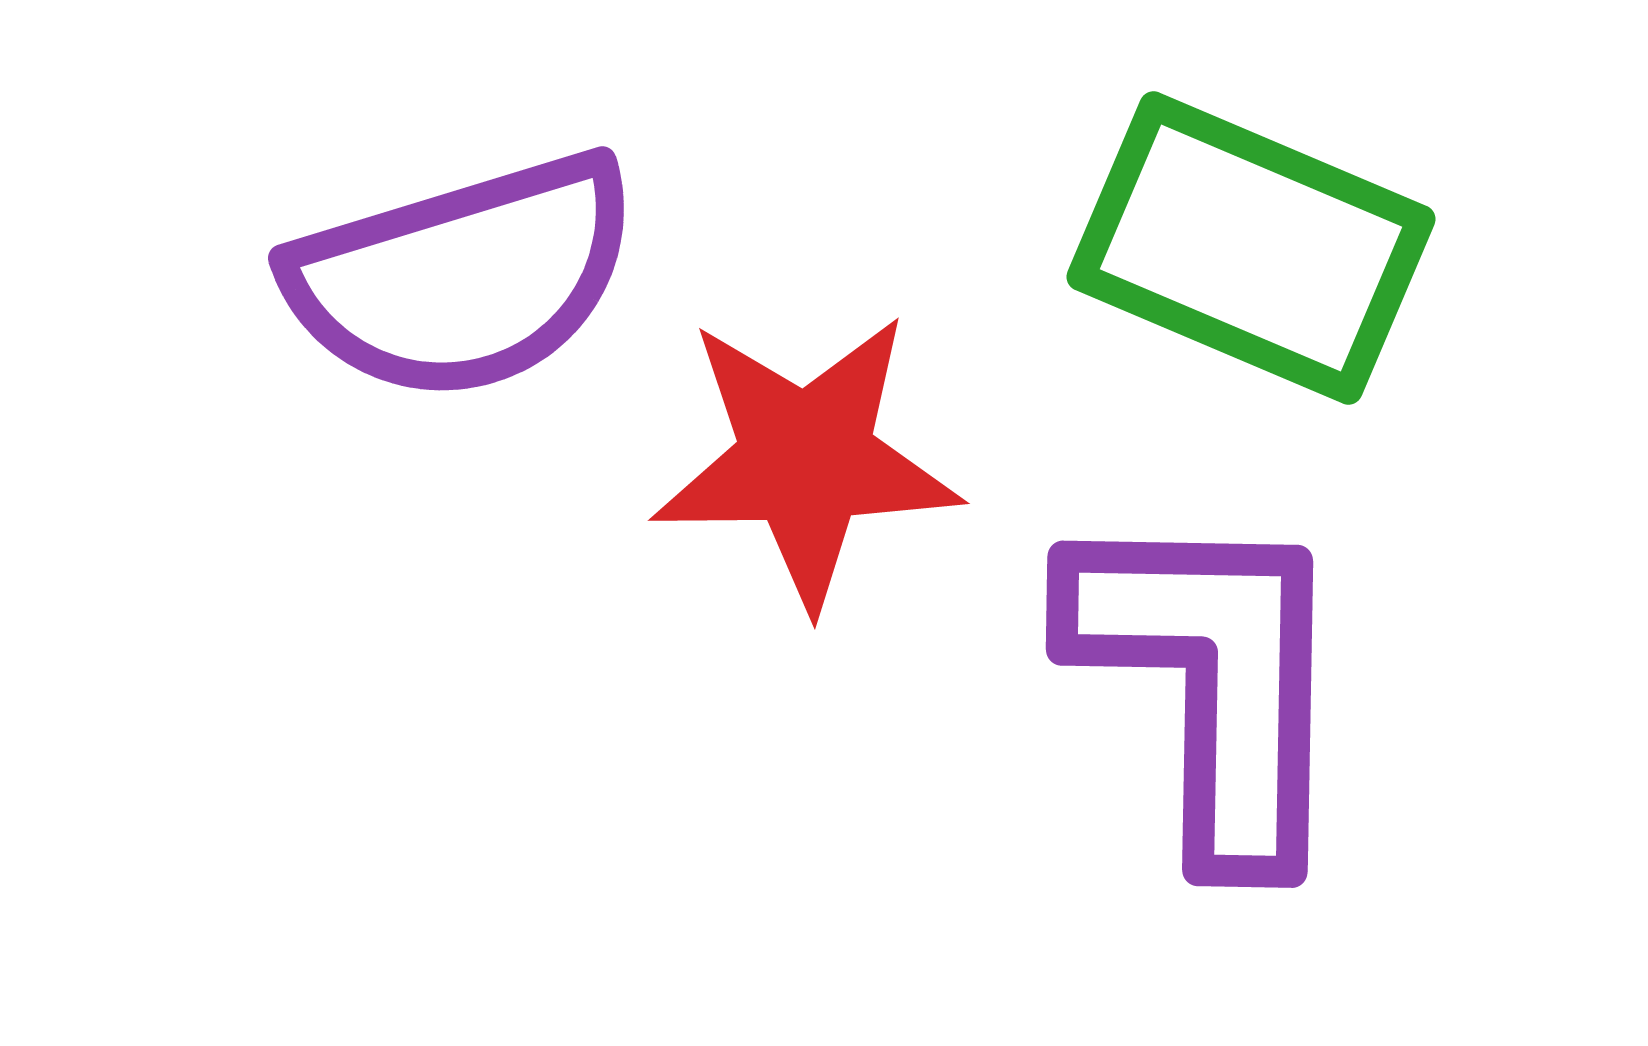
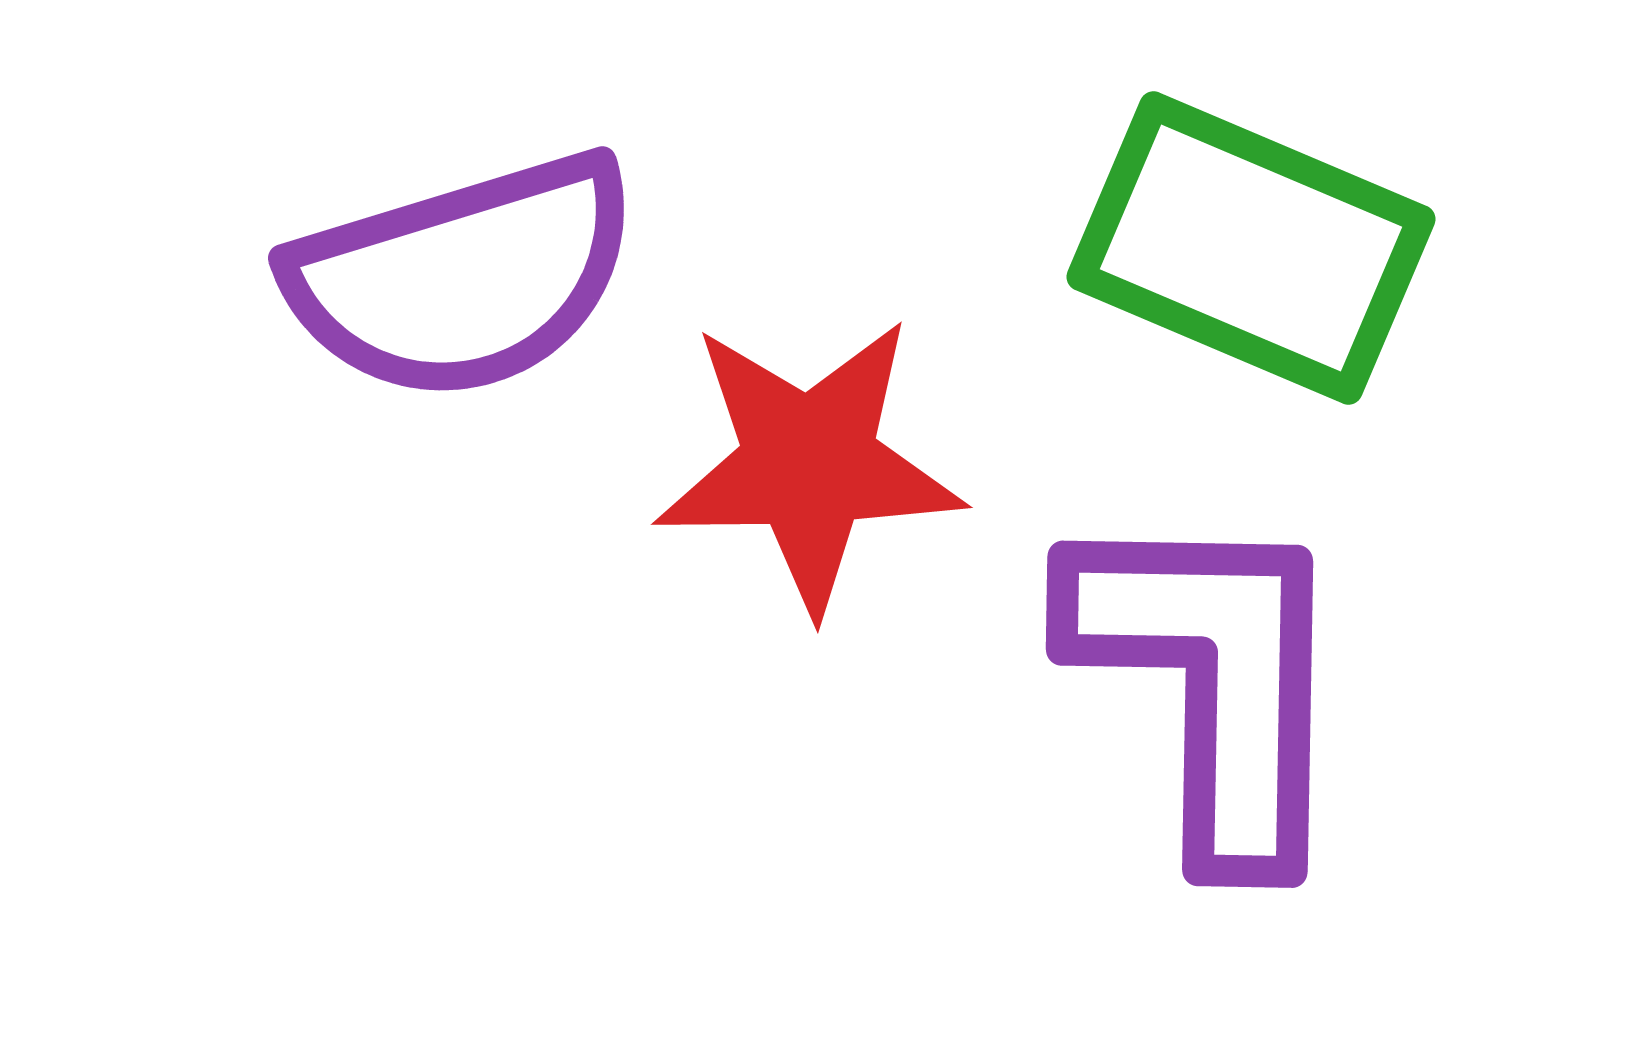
red star: moved 3 px right, 4 px down
